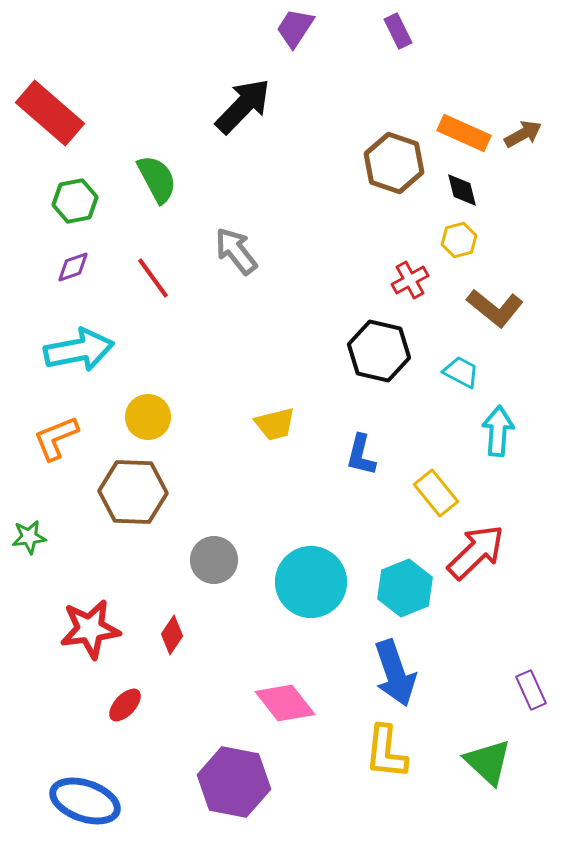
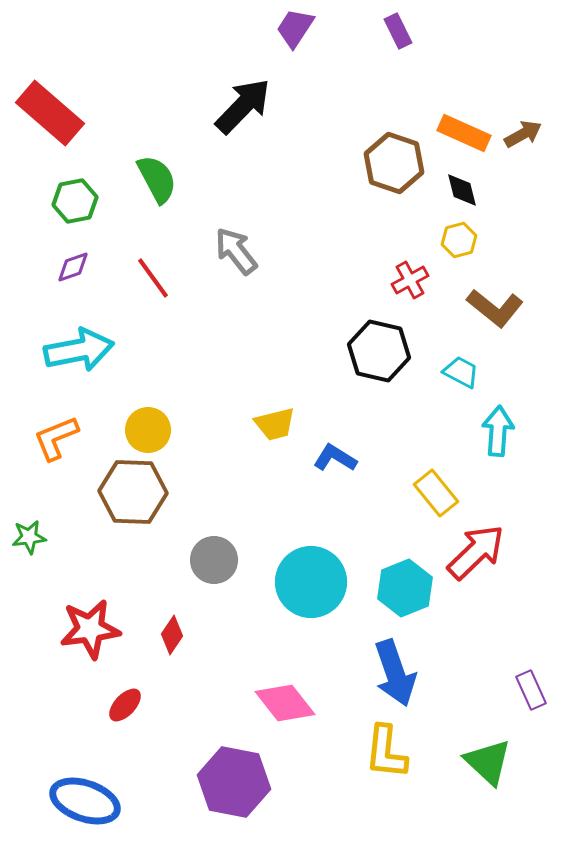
yellow circle at (148, 417): moved 13 px down
blue L-shape at (361, 455): moved 26 px left, 3 px down; rotated 108 degrees clockwise
